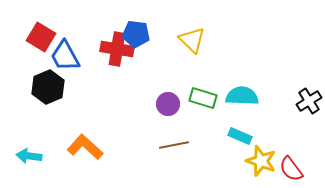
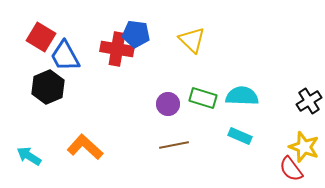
cyan arrow: rotated 25 degrees clockwise
yellow star: moved 43 px right, 14 px up
